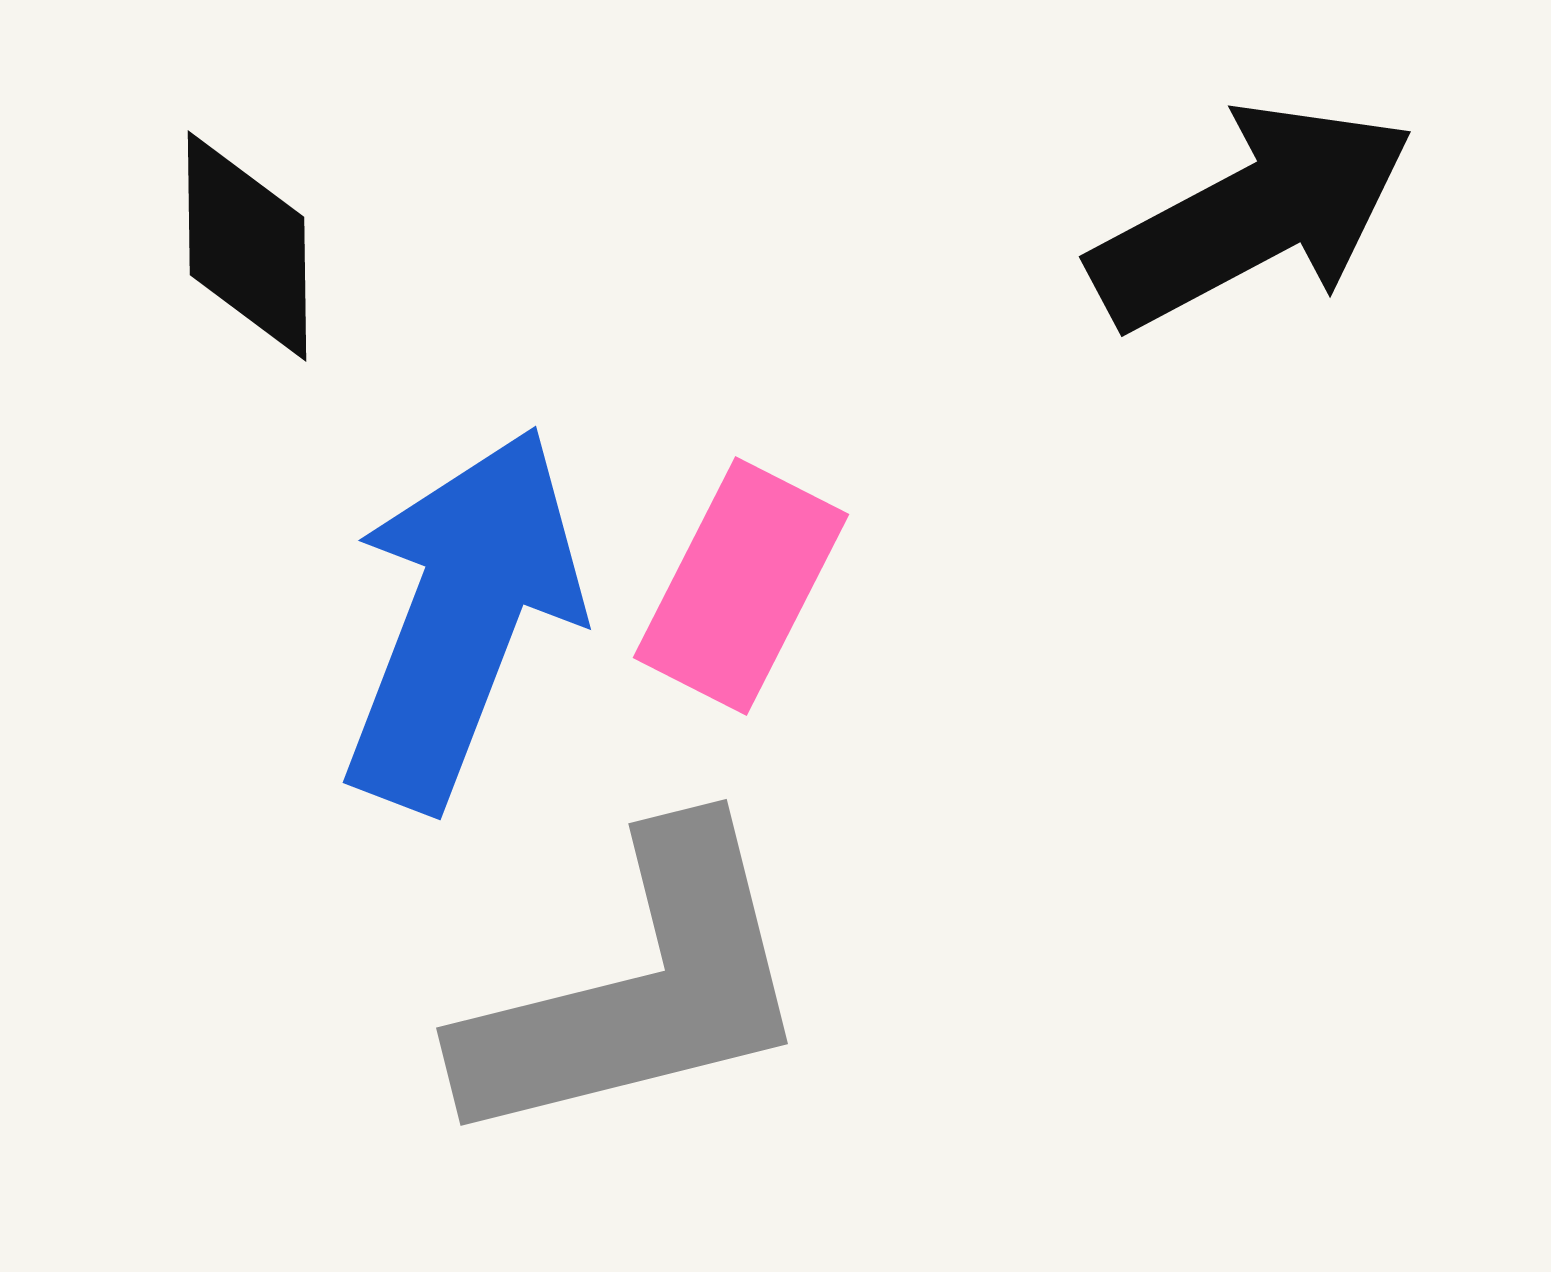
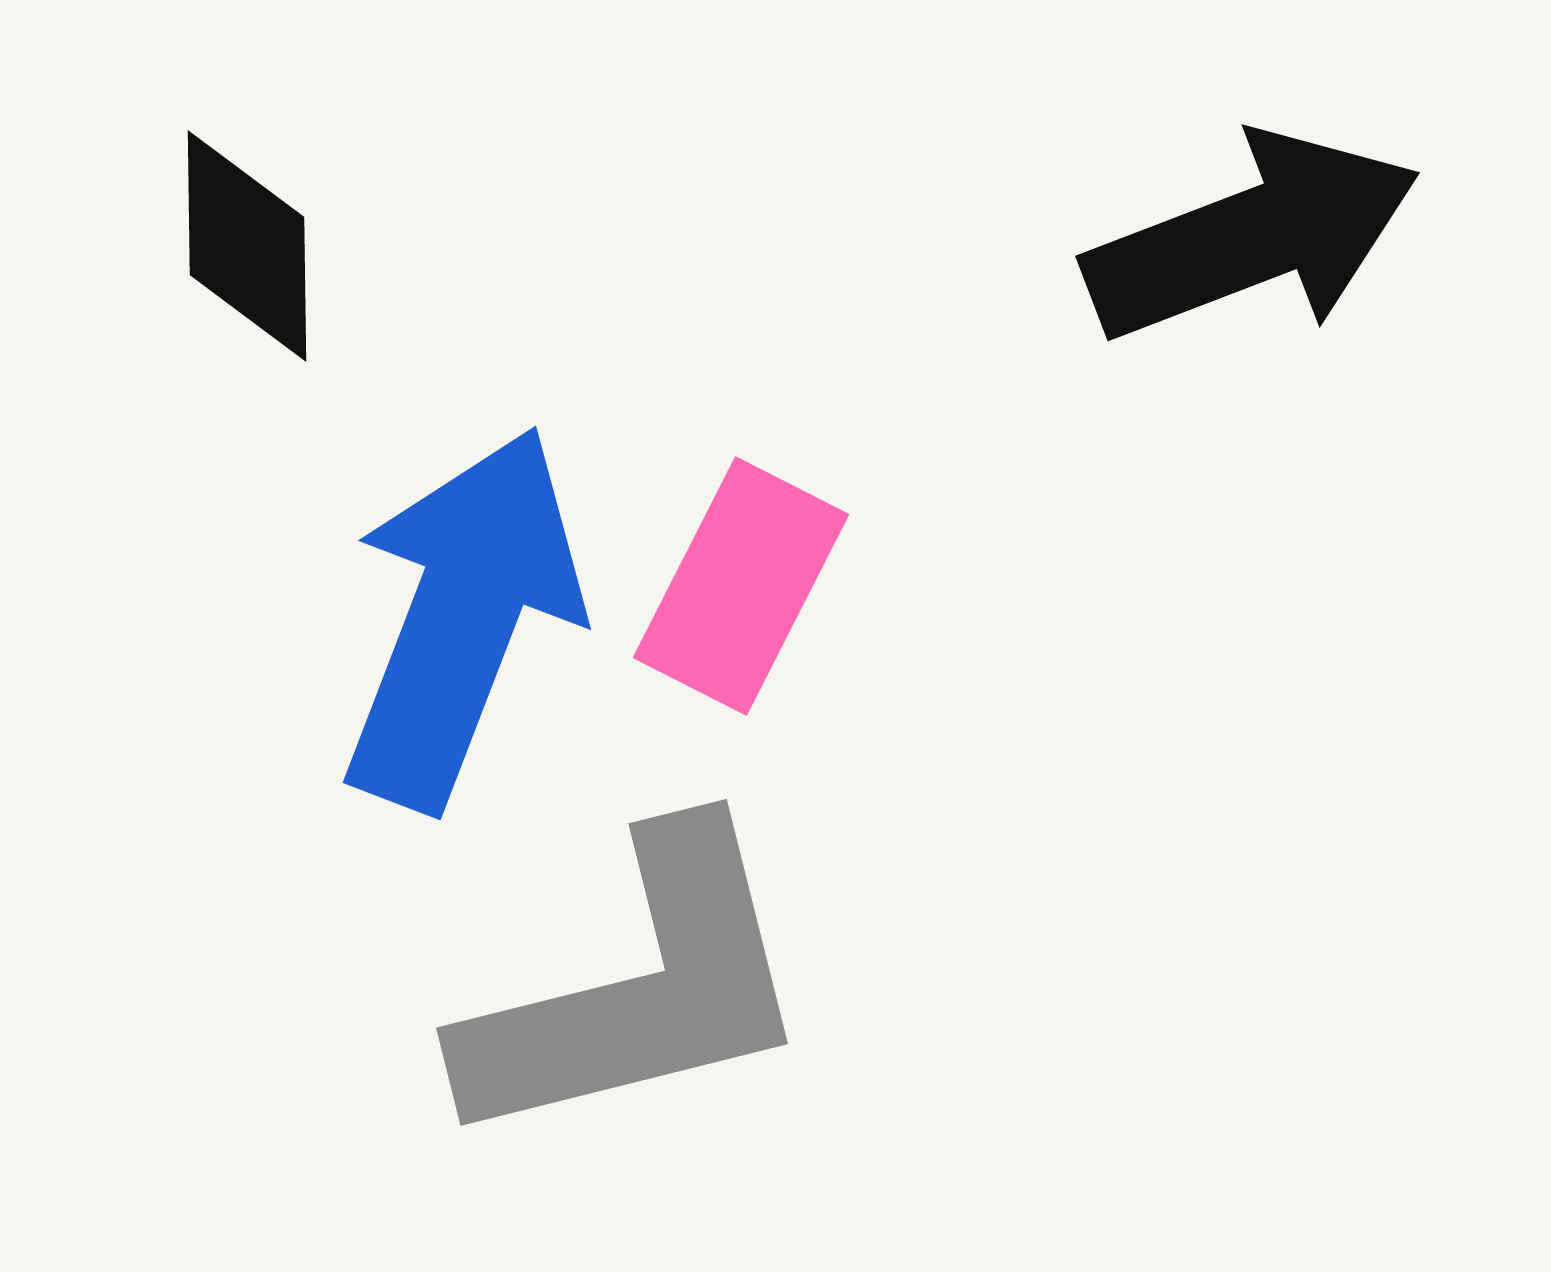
black arrow: moved 21 px down; rotated 7 degrees clockwise
